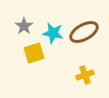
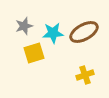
gray star: rotated 18 degrees clockwise
cyan star: rotated 15 degrees counterclockwise
